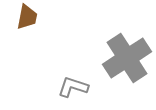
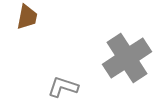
gray L-shape: moved 10 px left
